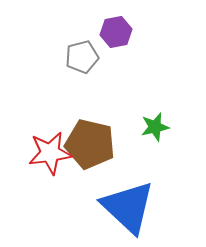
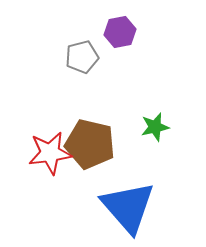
purple hexagon: moved 4 px right
blue triangle: rotated 6 degrees clockwise
